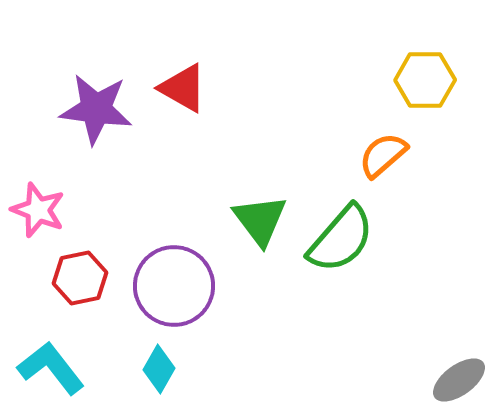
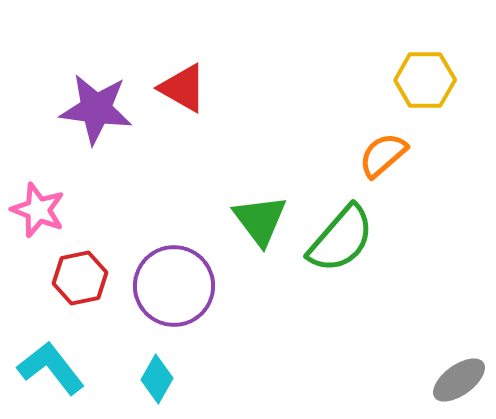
cyan diamond: moved 2 px left, 10 px down
